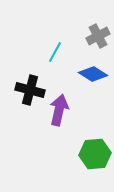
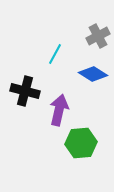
cyan line: moved 2 px down
black cross: moved 5 px left, 1 px down
green hexagon: moved 14 px left, 11 px up
